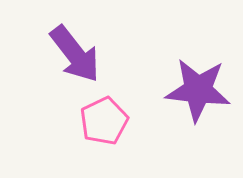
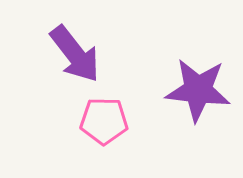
pink pentagon: rotated 27 degrees clockwise
